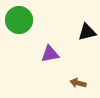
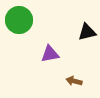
brown arrow: moved 4 px left, 2 px up
